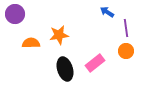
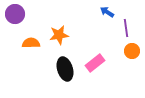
orange circle: moved 6 px right
